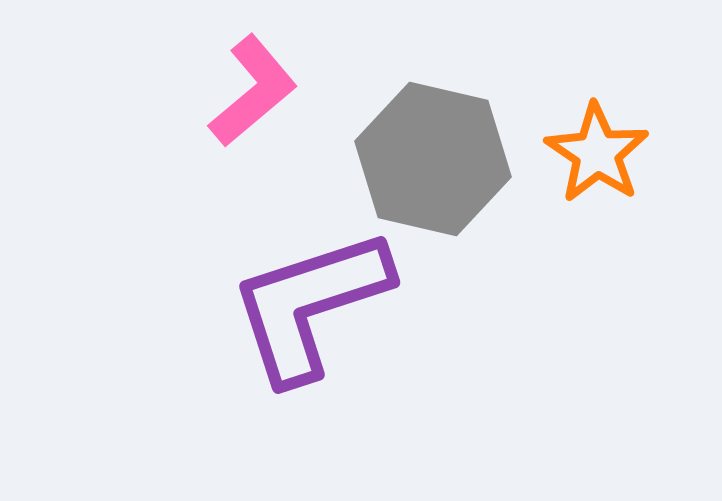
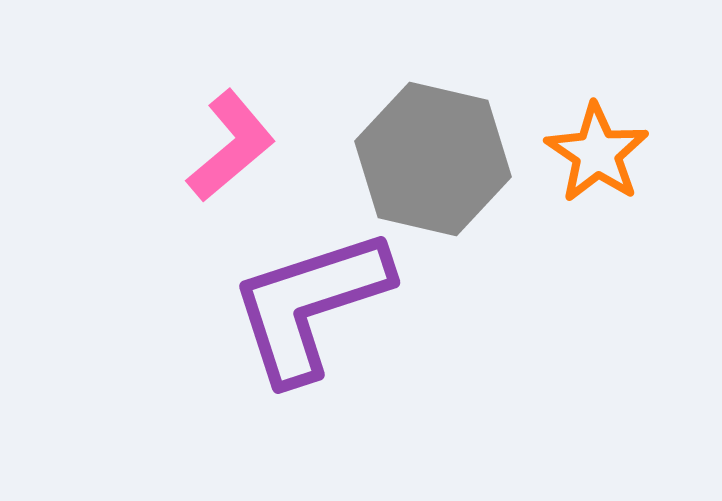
pink L-shape: moved 22 px left, 55 px down
